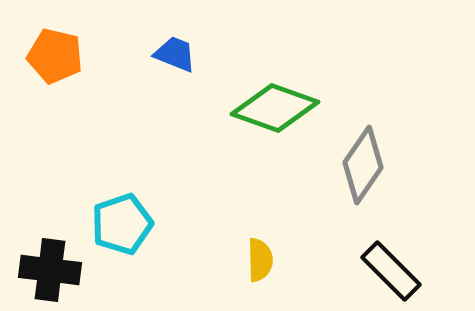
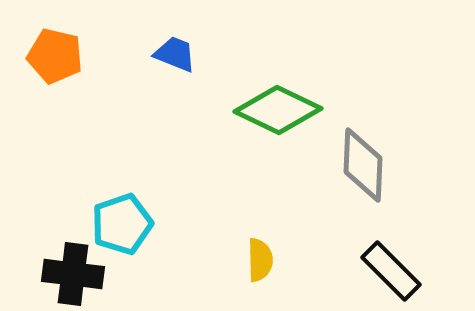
green diamond: moved 3 px right, 2 px down; rotated 6 degrees clockwise
gray diamond: rotated 32 degrees counterclockwise
black cross: moved 23 px right, 4 px down
